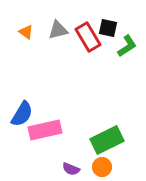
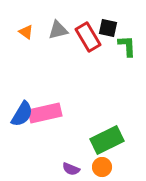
green L-shape: rotated 60 degrees counterclockwise
pink rectangle: moved 17 px up
